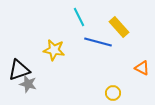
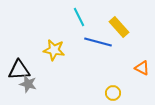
black triangle: rotated 15 degrees clockwise
